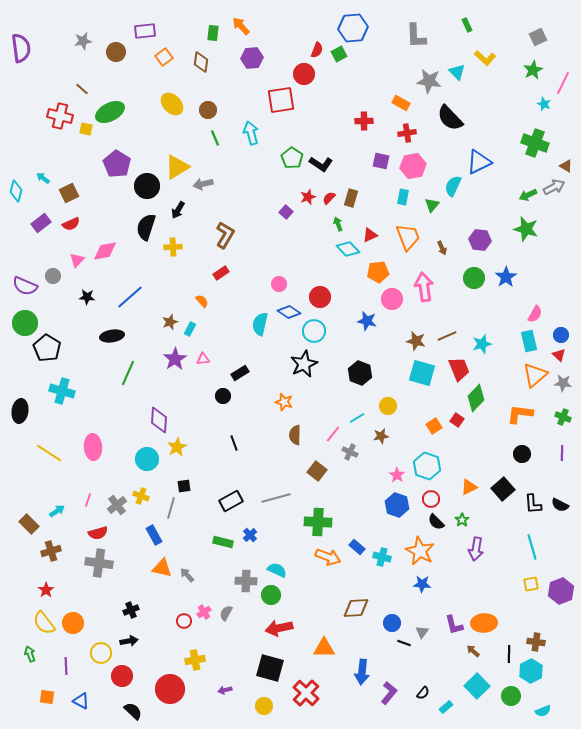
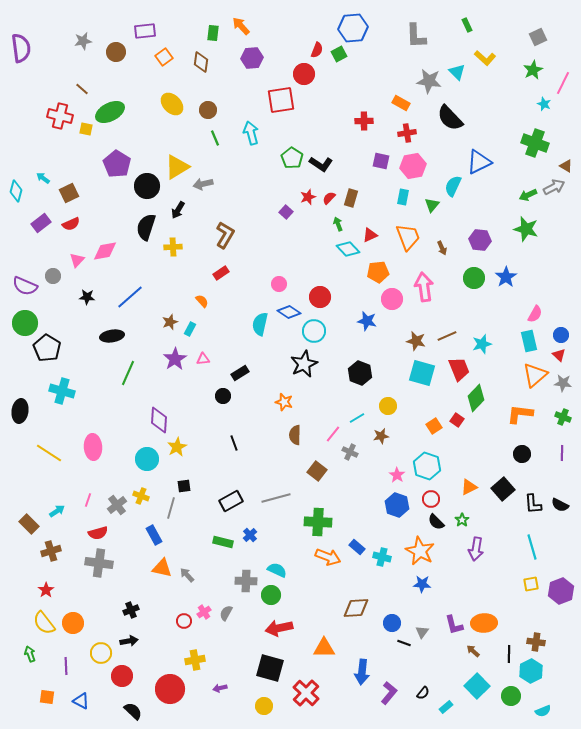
purple arrow at (225, 690): moved 5 px left, 2 px up
